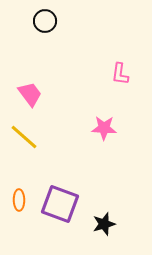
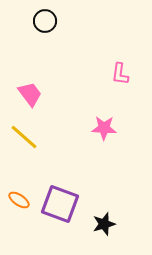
orange ellipse: rotated 55 degrees counterclockwise
